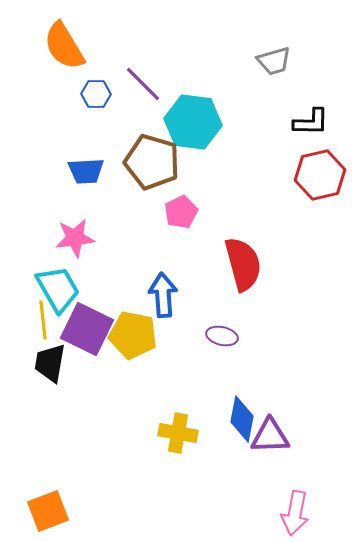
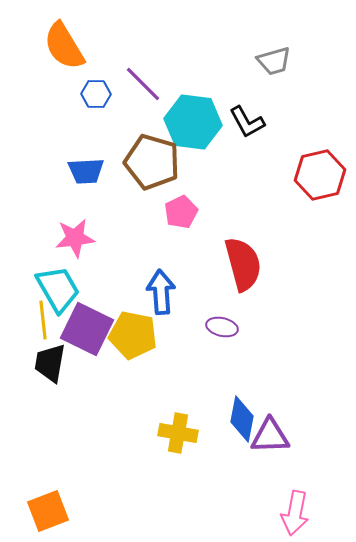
black L-shape: moved 64 px left; rotated 60 degrees clockwise
blue arrow: moved 2 px left, 3 px up
purple ellipse: moved 9 px up
